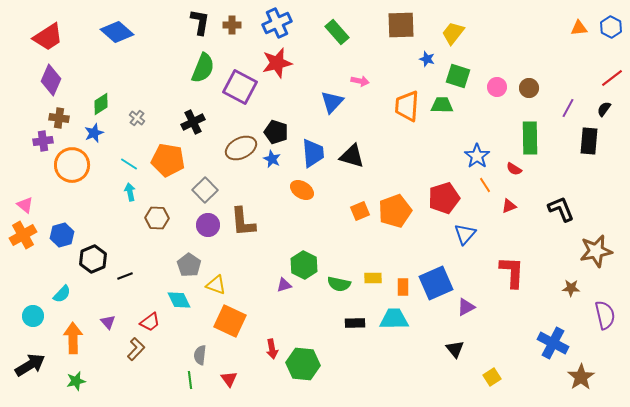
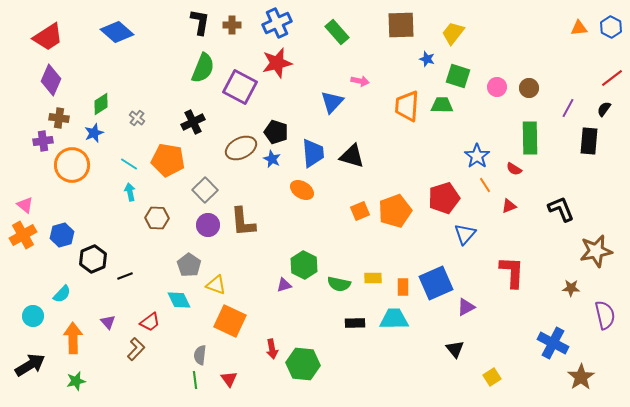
green line at (190, 380): moved 5 px right
